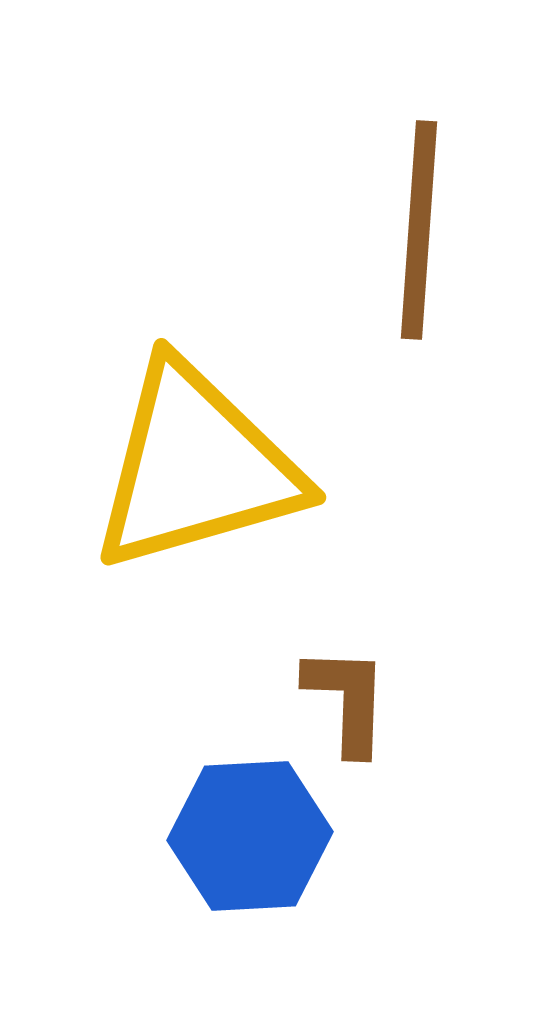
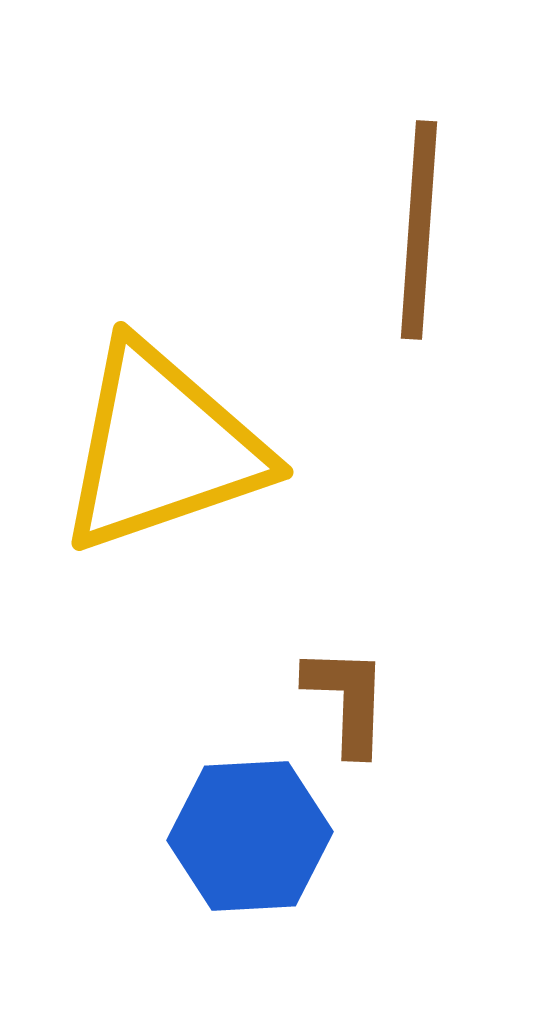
yellow triangle: moved 34 px left, 19 px up; rotated 3 degrees counterclockwise
